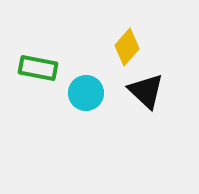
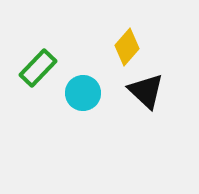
green rectangle: rotated 57 degrees counterclockwise
cyan circle: moved 3 px left
